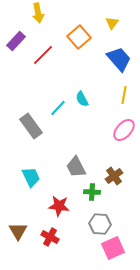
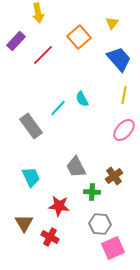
brown triangle: moved 6 px right, 8 px up
